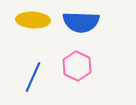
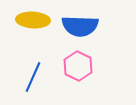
blue semicircle: moved 1 px left, 4 px down
pink hexagon: moved 1 px right
